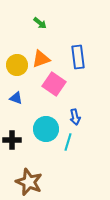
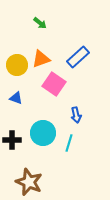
blue rectangle: rotated 55 degrees clockwise
blue arrow: moved 1 px right, 2 px up
cyan circle: moved 3 px left, 4 px down
cyan line: moved 1 px right, 1 px down
